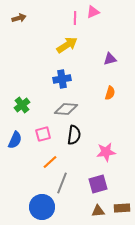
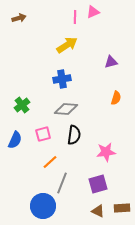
pink line: moved 1 px up
purple triangle: moved 1 px right, 3 px down
orange semicircle: moved 6 px right, 5 px down
blue circle: moved 1 px right, 1 px up
brown triangle: rotated 32 degrees clockwise
